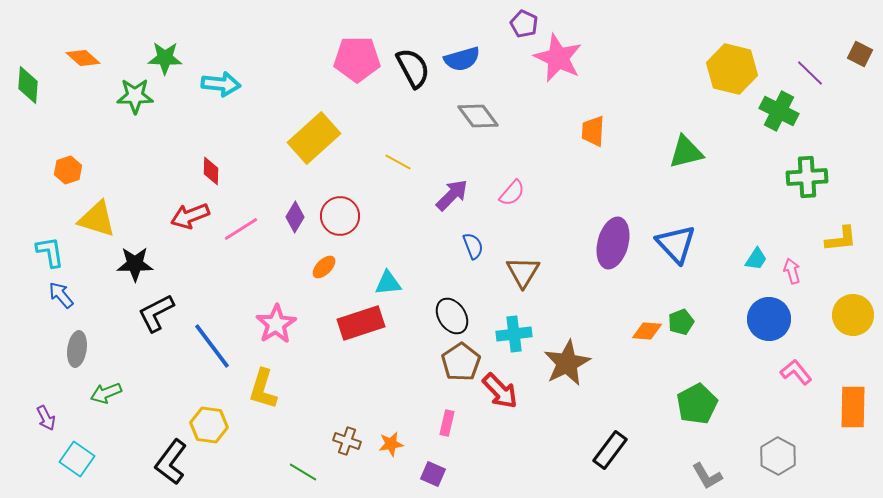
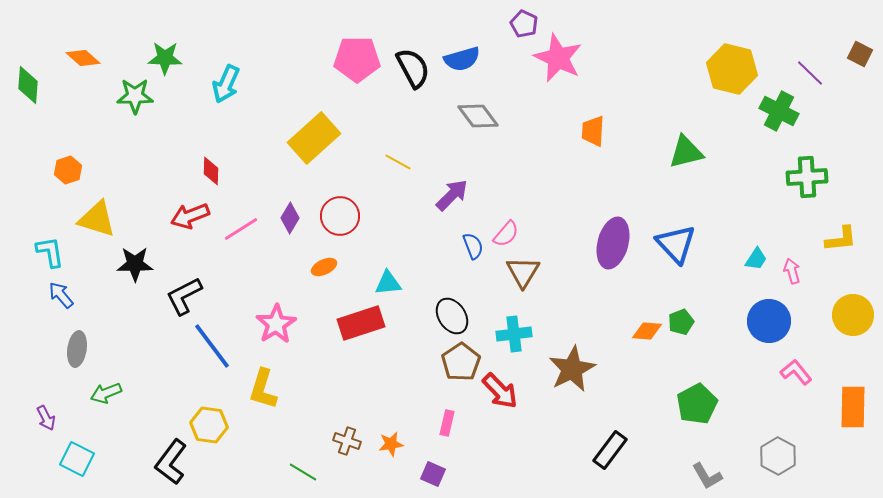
cyan arrow at (221, 84): moved 5 px right; rotated 108 degrees clockwise
pink semicircle at (512, 193): moved 6 px left, 41 px down
purple diamond at (295, 217): moved 5 px left, 1 px down
orange ellipse at (324, 267): rotated 20 degrees clockwise
black L-shape at (156, 313): moved 28 px right, 17 px up
blue circle at (769, 319): moved 2 px down
brown star at (567, 363): moved 5 px right, 6 px down
cyan square at (77, 459): rotated 8 degrees counterclockwise
